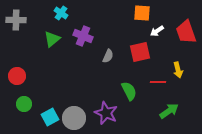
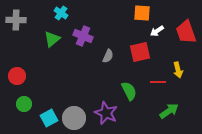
cyan square: moved 1 px left, 1 px down
